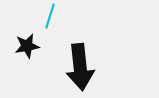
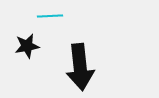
cyan line: rotated 70 degrees clockwise
